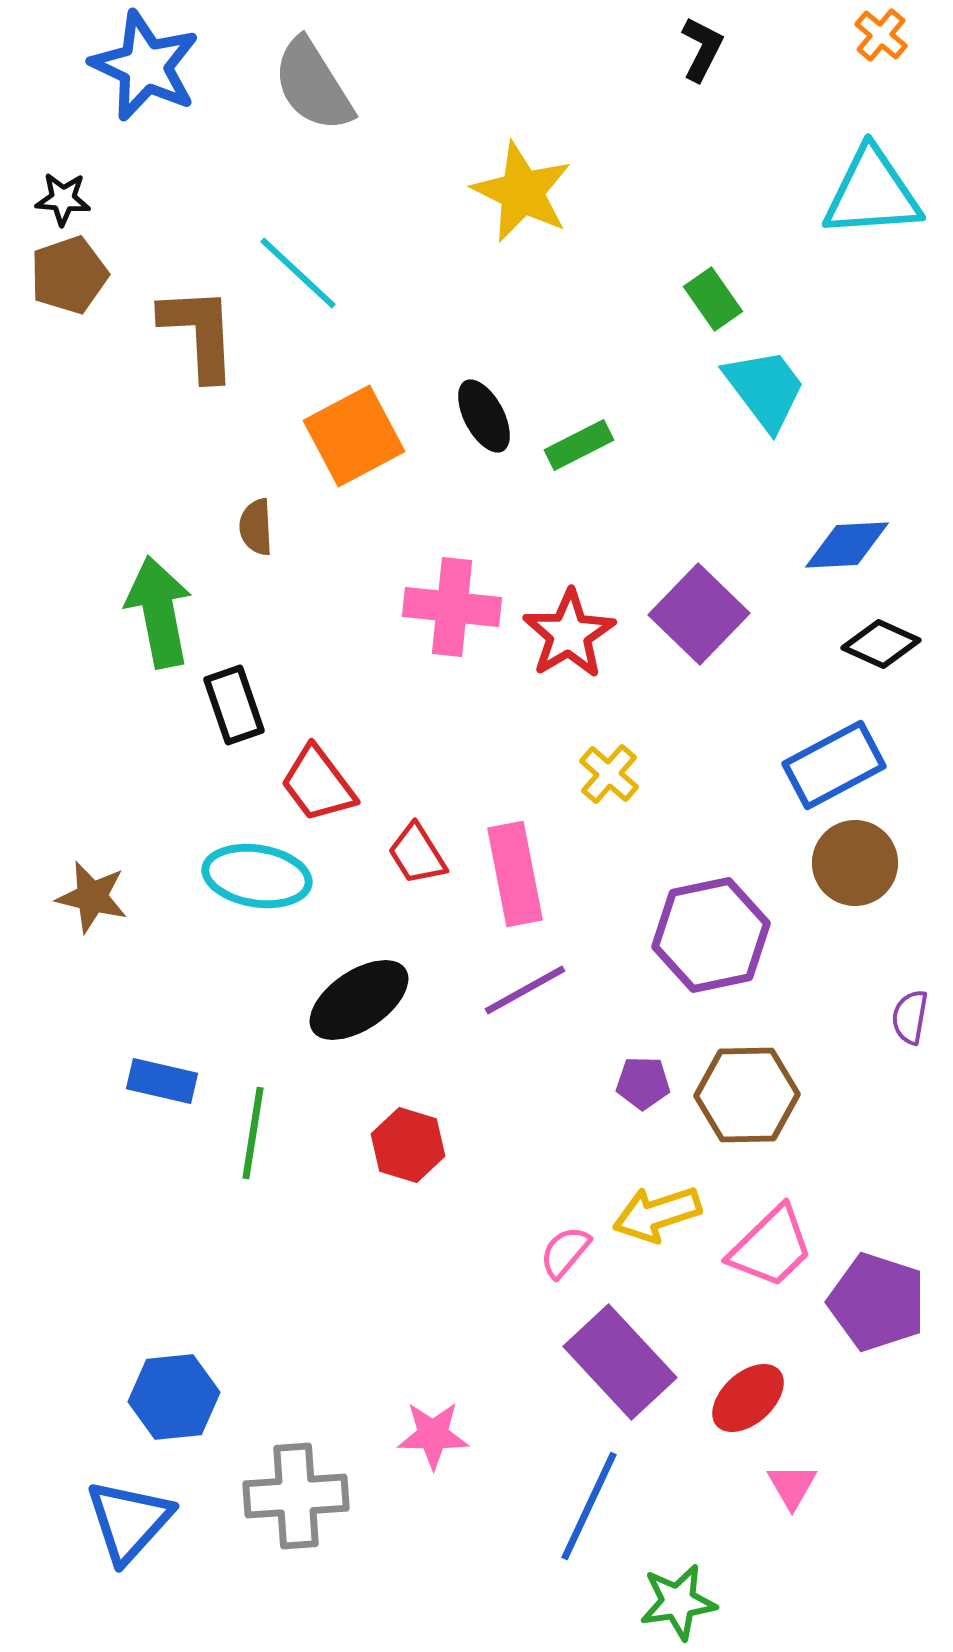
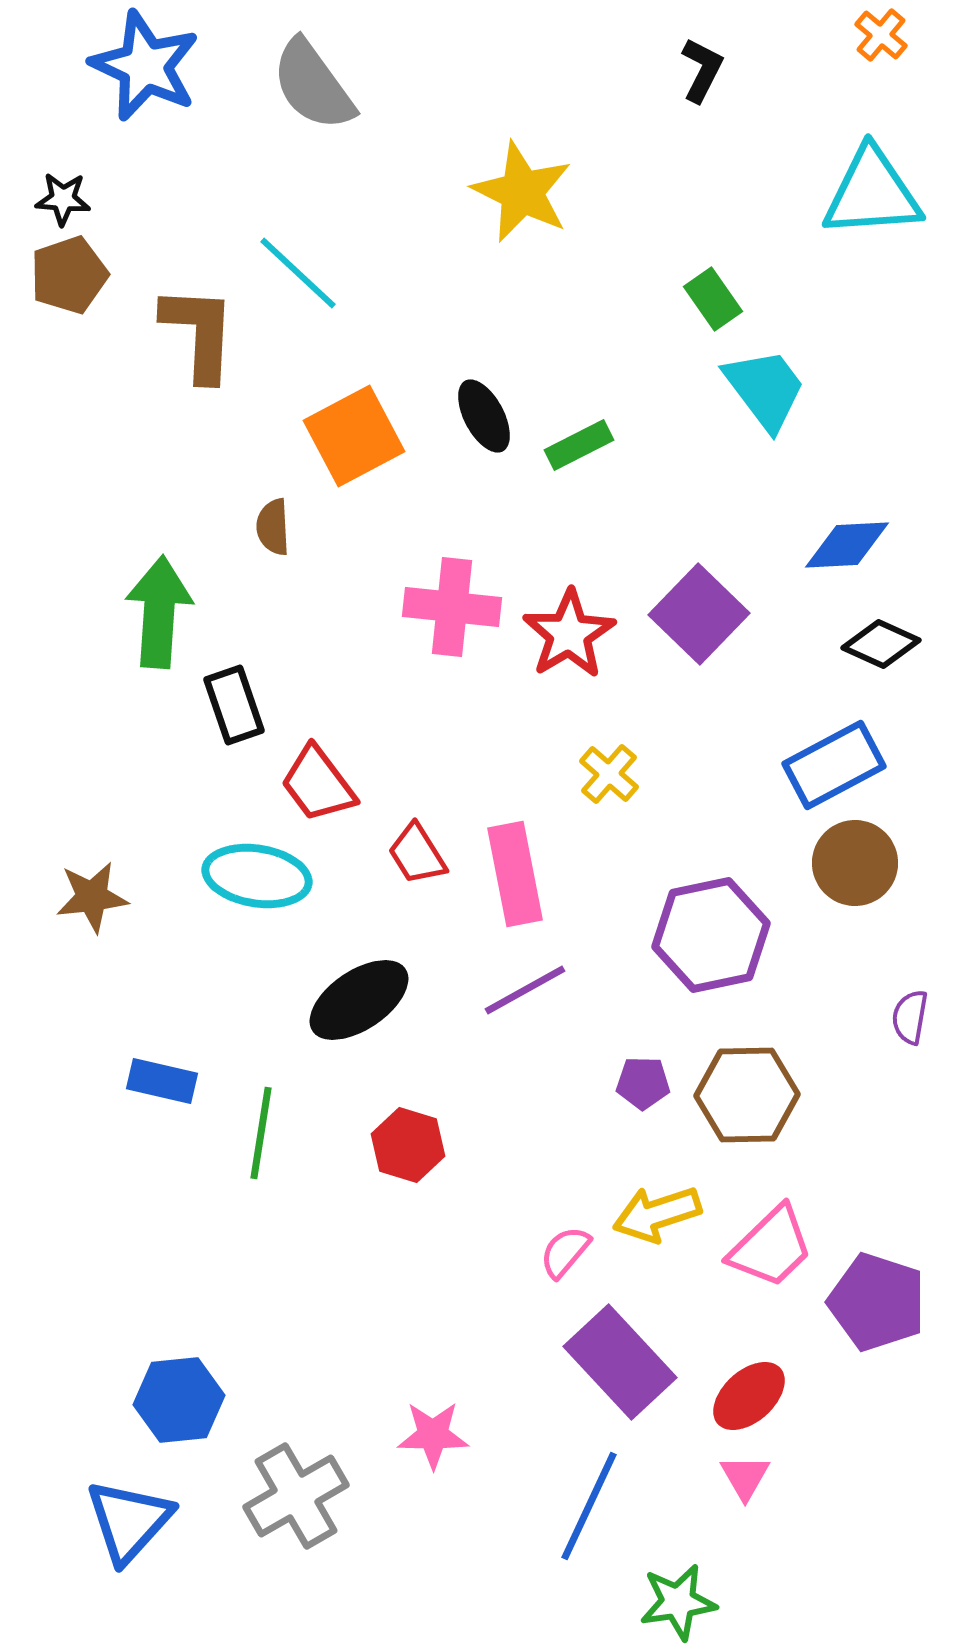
black L-shape at (702, 49): moved 21 px down
gray semicircle at (313, 85): rotated 4 degrees counterclockwise
brown L-shape at (199, 333): rotated 6 degrees clockwise
brown semicircle at (256, 527): moved 17 px right
green arrow at (159, 612): rotated 15 degrees clockwise
brown star at (92, 897): rotated 20 degrees counterclockwise
green line at (253, 1133): moved 8 px right
blue hexagon at (174, 1397): moved 5 px right, 3 px down
red ellipse at (748, 1398): moved 1 px right, 2 px up
pink triangle at (792, 1486): moved 47 px left, 9 px up
gray cross at (296, 1496): rotated 26 degrees counterclockwise
